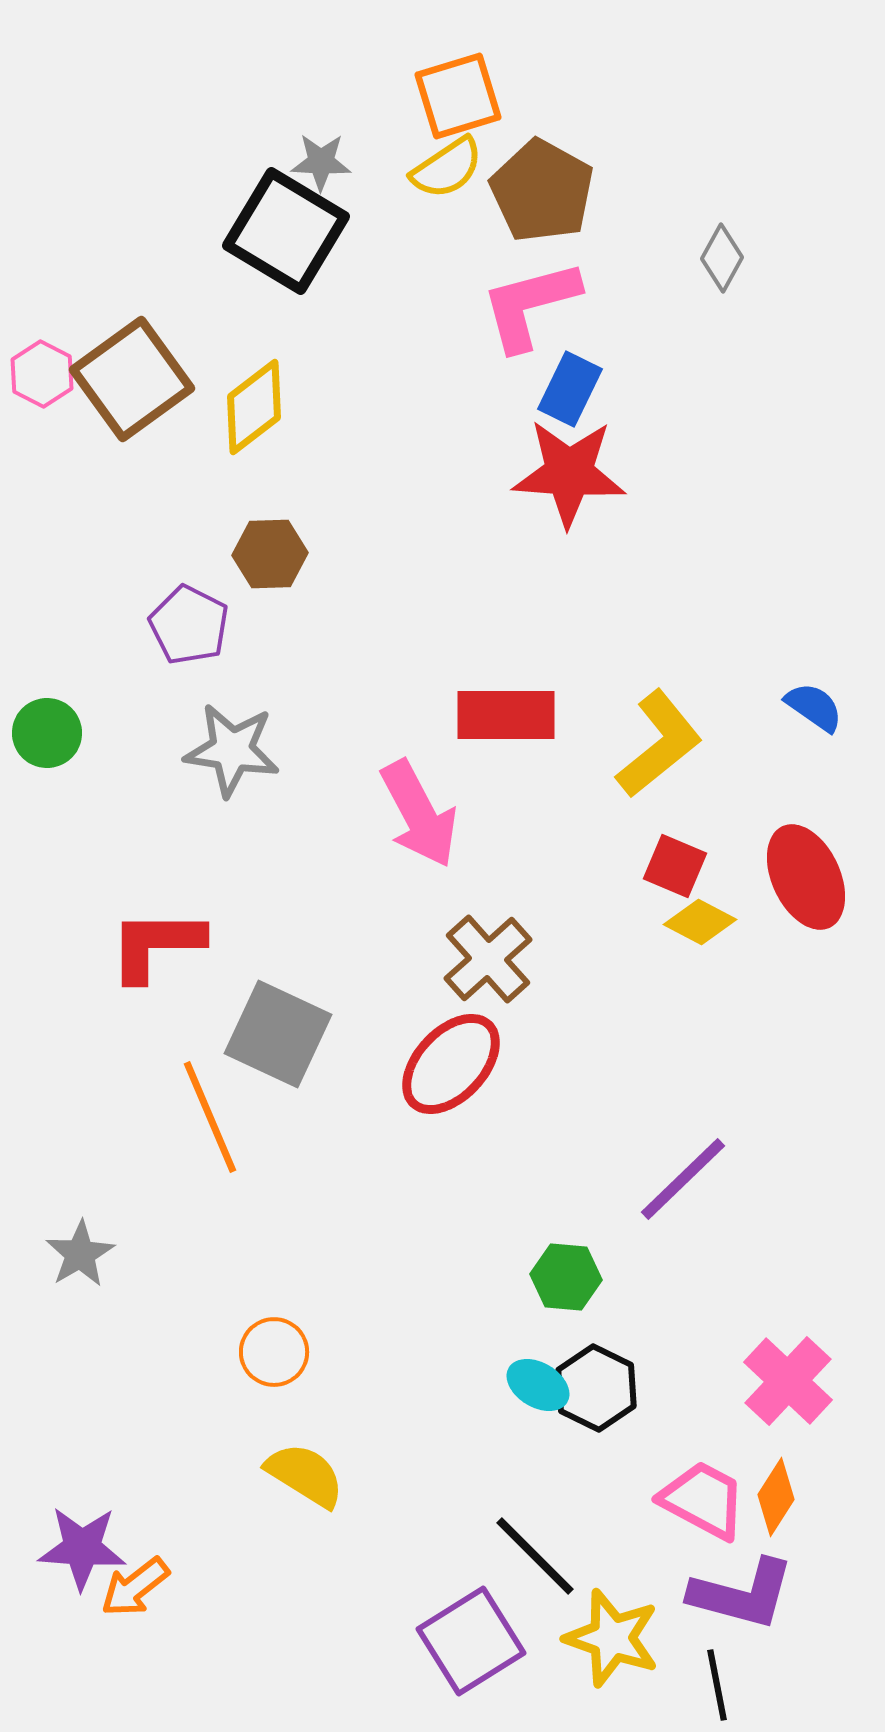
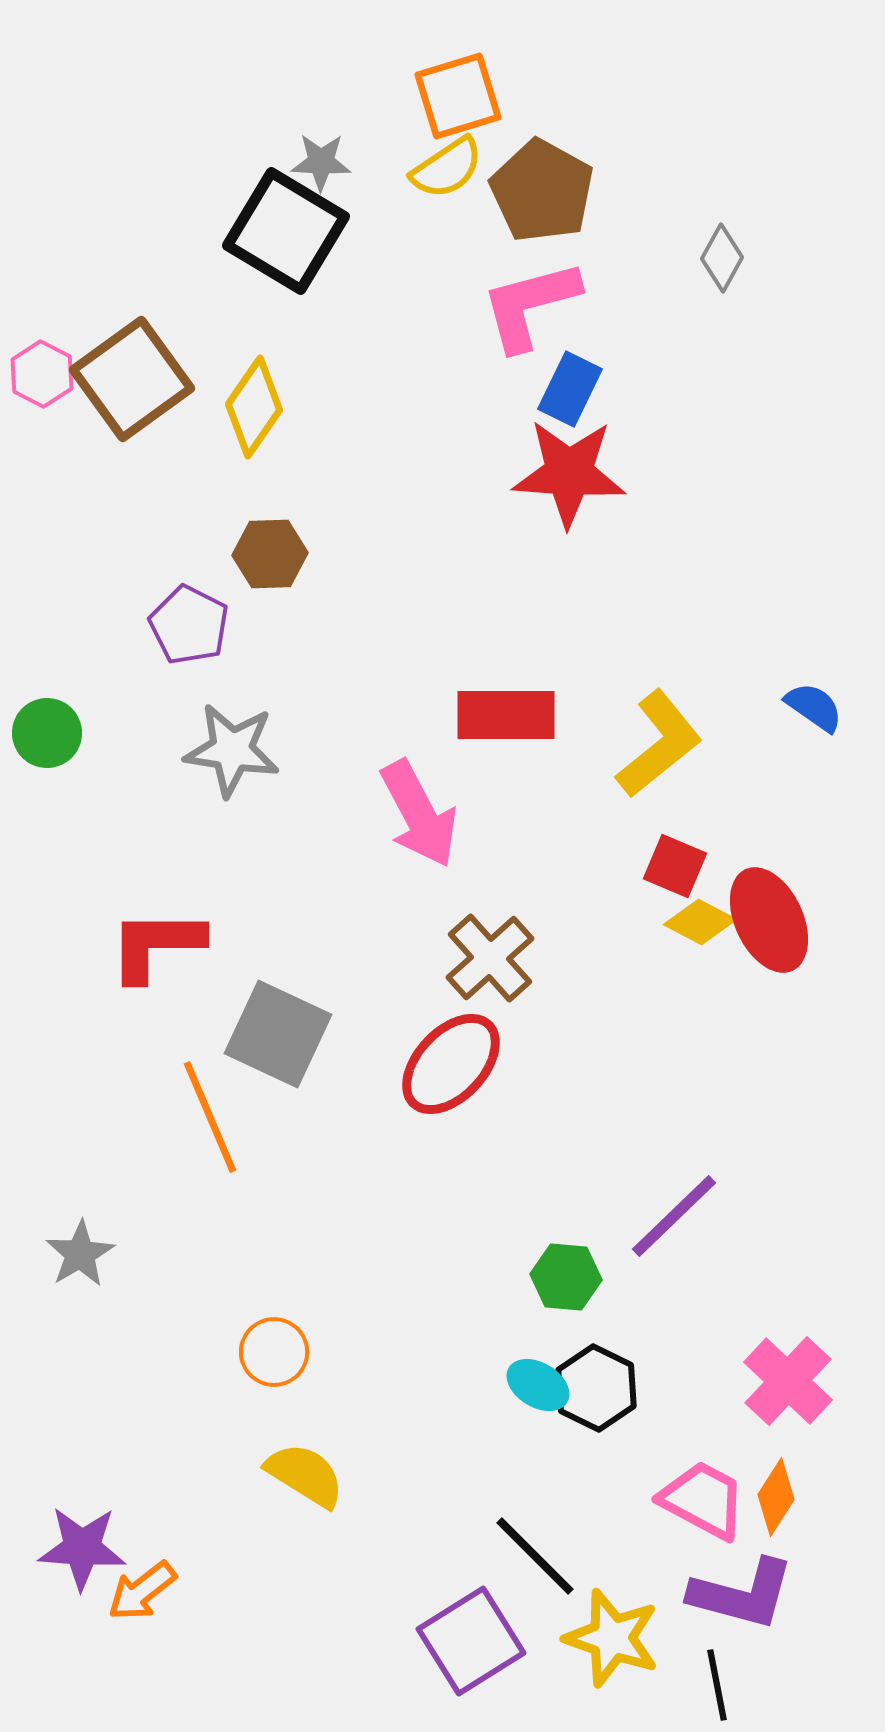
yellow diamond at (254, 407): rotated 18 degrees counterclockwise
red ellipse at (806, 877): moved 37 px left, 43 px down
brown cross at (488, 959): moved 2 px right, 1 px up
purple line at (683, 1179): moved 9 px left, 37 px down
orange arrow at (135, 1587): moved 7 px right, 4 px down
